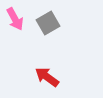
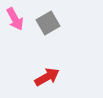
red arrow: rotated 115 degrees clockwise
